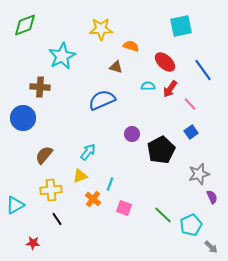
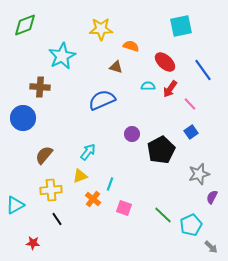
purple semicircle: rotated 128 degrees counterclockwise
